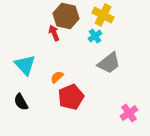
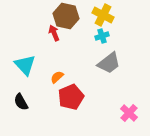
cyan cross: moved 7 px right; rotated 16 degrees clockwise
pink cross: rotated 12 degrees counterclockwise
